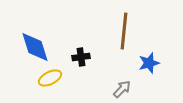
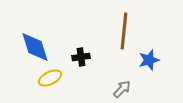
blue star: moved 3 px up
